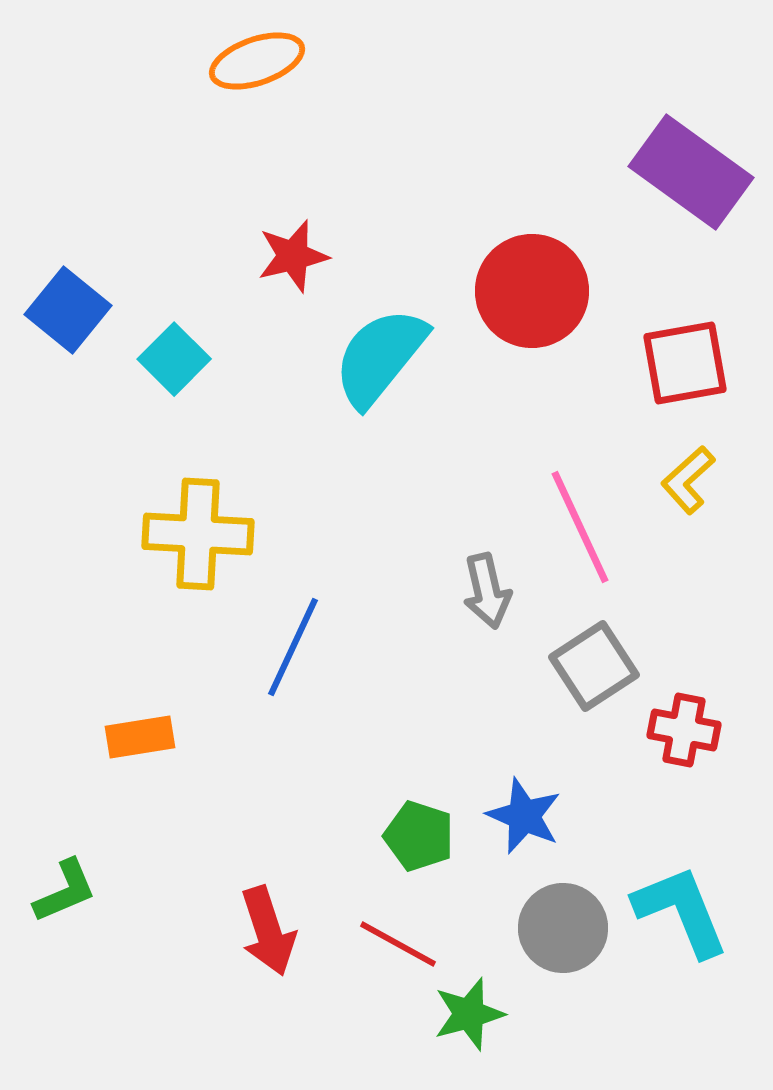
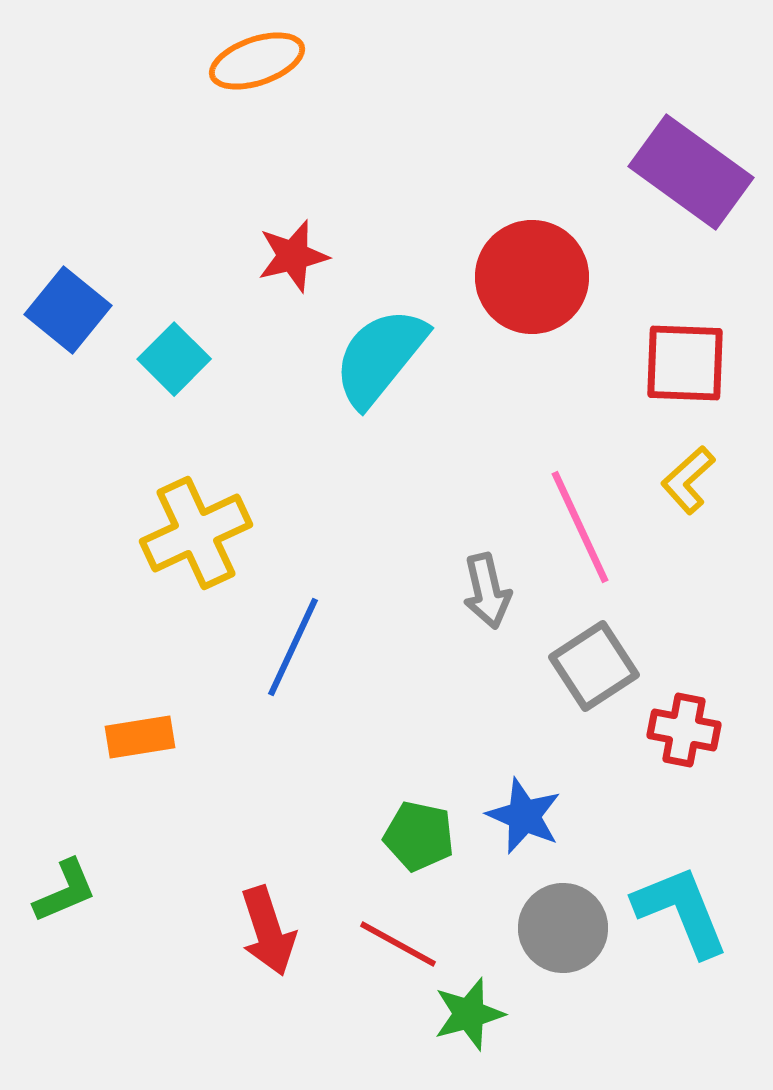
red circle: moved 14 px up
red square: rotated 12 degrees clockwise
yellow cross: moved 2 px left, 1 px up; rotated 28 degrees counterclockwise
green pentagon: rotated 6 degrees counterclockwise
